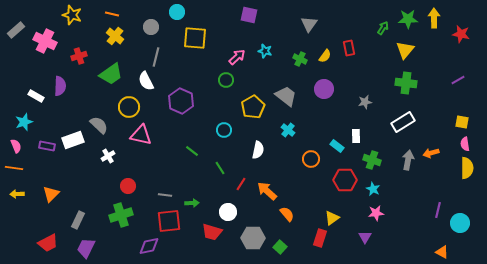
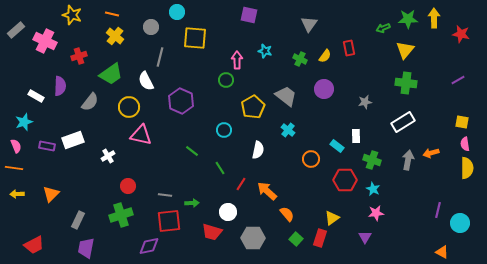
green arrow at (383, 28): rotated 144 degrees counterclockwise
gray line at (156, 57): moved 4 px right
pink arrow at (237, 57): moved 3 px down; rotated 48 degrees counterclockwise
gray semicircle at (99, 125): moved 9 px left, 23 px up; rotated 84 degrees clockwise
red trapezoid at (48, 243): moved 14 px left, 2 px down
green square at (280, 247): moved 16 px right, 8 px up
purple trapezoid at (86, 248): rotated 15 degrees counterclockwise
